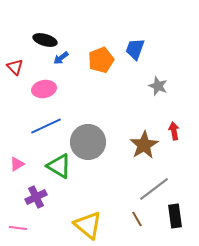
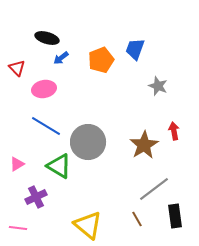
black ellipse: moved 2 px right, 2 px up
red triangle: moved 2 px right, 1 px down
blue line: rotated 56 degrees clockwise
